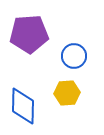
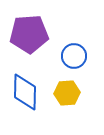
blue diamond: moved 2 px right, 14 px up
